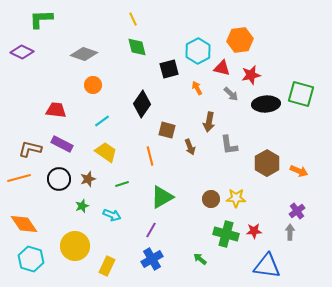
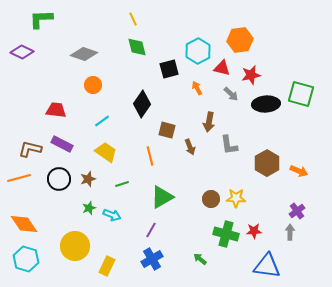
green star at (82, 206): moved 7 px right, 2 px down
cyan hexagon at (31, 259): moved 5 px left
